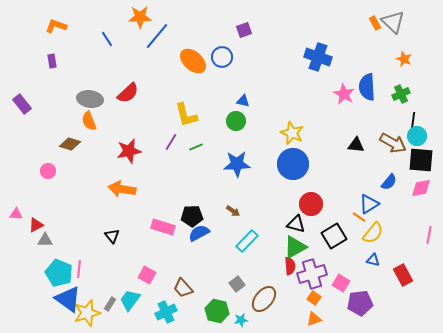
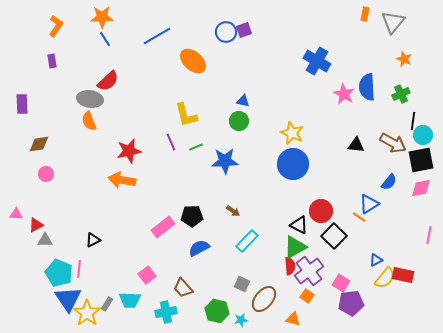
orange star at (140, 17): moved 38 px left
gray triangle at (393, 22): rotated 25 degrees clockwise
orange rectangle at (375, 23): moved 10 px left, 9 px up; rotated 40 degrees clockwise
orange L-shape at (56, 26): rotated 105 degrees clockwise
blue line at (157, 36): rotated 20 degrees clockwise
blue line at (107, 39): moved 2 px left
blue circle at (222, 57): moved 4 px right, 25 px up
blue cross at (318, 57): moved 1 px left, 4 px down; rotated 12 degrees clockwise
red semicircle at (128, 93): moved 20 px left, 12 px up
purple rectangle at (22, 104): rotated 36 degrees clockwise
green circle at (236, 121): moved 3 px right
cyan circle at (417, 136): moved 6 px right, 1 px up
purple line at (171, 142): rotated 54 degrees counterclockwise
brown diamond at (70, 144): moved 31 px left; rotated 25 degrees counterclockwise
black square at (421, 160): rotated 16 degrees counterclockwise
blue star at (237, 164): moved 12 px left, 3 px up
pink circle at (48, 171): moved 2 px left, 3 px down
orange arrow at (122, 189): moved 9 px up
red circle at (311, 204): moved 10 px right, 7 px down
black triangle at (296, 224): moved 3 px right, 1 px down; rotated 12 degrees clockwise
pink rectangle at (163, 227): rotated 55 degrees counterclockwise
blue semicircle at (199, 233): moved 15 px down
yellow semicircle at (373, 233): moved 12 px right, 45 px down
black triangle at (112, 236): moved 19 px left, 4 px down; rotated 42 degrees clockwise
black square at (334, 236): rotated 15 degrees counterclockwise
blue triangle at (373, 260): moved 3 px right; rotated 40 degrees counterclockwise
purple cross at (312, 274): moved 3 px left, 3 px up; rotated 20 degrees counterclockwise
pink square at (147, 275): rotated 24 degrees clockwise
red rectangle at (403, 275): rotated 50 degrees counterclockwise
gray square at (237, 284): moved 5 px right; rotated 28 degrees counterclockwise
orange square at (314, 298): moved 7 px left, 2 px up
blue triangle at (68, 299): rotated 20 degrees clockwise
cyan trapezoid at (130, 300): rotated 125 degrees counterclockwise
purple pentagon at (360, 303): moved 9 px left
gray rectangle at (110, 304): moved 3 px left
cyan cross at (166, 312): rotated 15 degrees clockwise
yellow star at (87, 313): rotated 20 degrees counterclockwise
orange triangle at (314, 319): moved 21 px left; rotated 35 degrees clockwise
